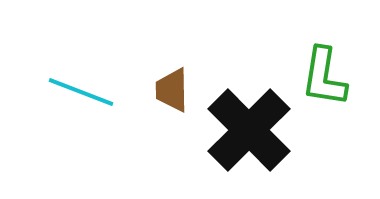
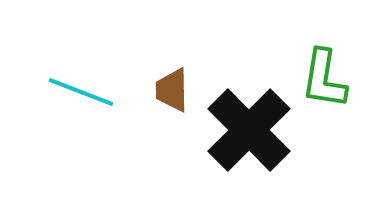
green L-shape: moved 2 px down
